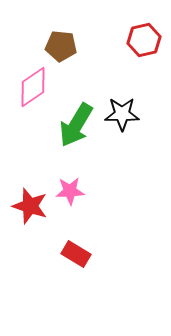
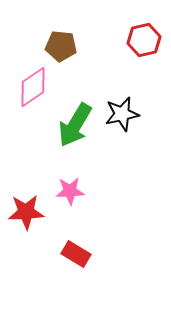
black star: rotated 12 degrees counterclockwise
green arrow: moved 1 px left
red star: moved 4 px left, 6 px down; rotated 21 degrees counterclockwise
